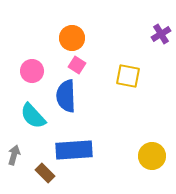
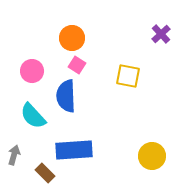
purple cross: rotated 12 degrees counterclockwise
